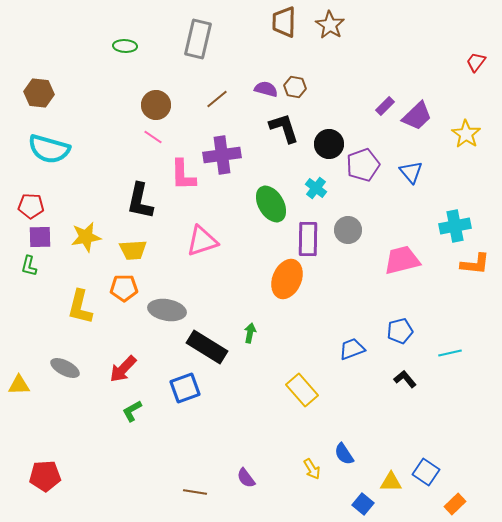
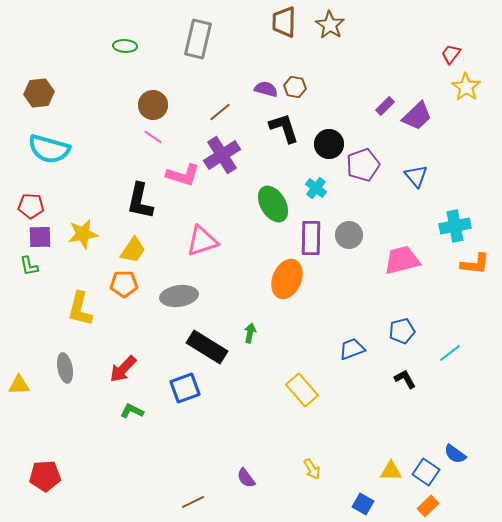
red trapezoid at (476, 62): moved 25 px left, 8 px up
brown hexagon at (39, 93): rotated 12 degrees counterclockwise
brown line at (217, 99): moved 3 px right, 13 px down
brown circle at (156, 105): moved 3 px left
yellow star at (466, 134): moved 47 px up
purple cross at (222, 155): rotated 24 degrees counterclockwise
blue triangle at (411, 172): moved 5 px right, 4 px down
pink L-shape at (183, 175): rotated 72 degrees counterclockwise
green ellipse at (271, 204): moved 2 px right
gray circle at (348, 230): moved 1 px right, 5 px down
yellow star at (86, 237): moved 3 px left, 3 px up
purple rectangle at (308, 239): moved 3 px right, 1 px up
yellow trapezoid at (133, 250): rotated 52 degrees counterclockwise
green L-shape at (29, 266): rotated 25 degrees counterclockwise
orange pentagon at (124, 288): moved 4 px up
yellow L-shape at (80, 307): moved 2 px down
gray ellipse at (167, 310): moved 12 px right, 14 px up; rotated 18 degrees counterclockwise
blue pentagon at (400, 331): moved 2 px right
cyan line at (450, 353): rotated 25 degrees counterclockwise
gray ellipse at (65, 368): rotated 52 degrees clockwise
black L-shape at (405, 379): rotated 10 degrees clockwise
green L-shape at (132, 411): rotated 55 degrees clockwise
blue semicircle at (344, 454): moved 111 px right; rotated 20 degrees counterclockwise
yellow triangle at (391, 482): moved 11 px up
brown line at (195, 492): moved 2 px left, 10 px down; rotated 35 degrees counterclockwise
blue square at (363, 504): rotated 10 degrees counterclockwise
orange rectangle at (455, 504): moved 27 px left, 2 px down
